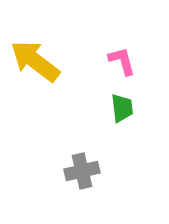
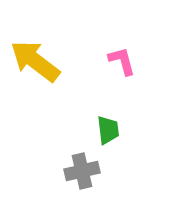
green trapezoid: moved 14 px left, 22 px down
